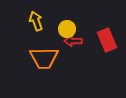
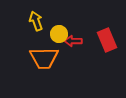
yellow circle: moved 8 px left, 5 px down
